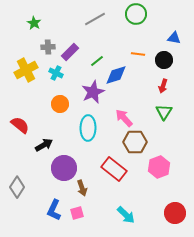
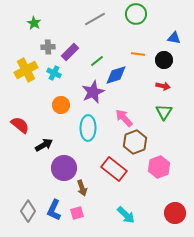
cyan cross: moved 2 px left
red arrow: rotated 96 degrees counterclockwise
orange circle: moved 1 px right, 1 px down
brown hexagon: rotated 20 degrees counterclockwise
gray diamond: moved 11 px right, 24 px down
